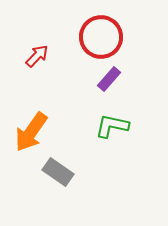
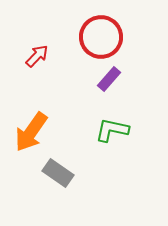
green L-shape: moved 4 px down
gray rectangle: moved 1 px down
